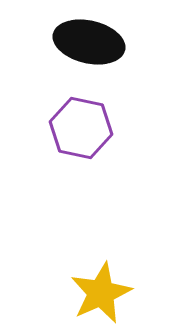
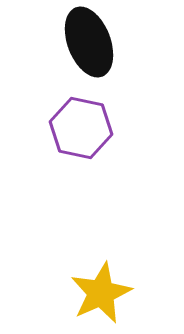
black ellipse: rotated 56 degrees clockwise
